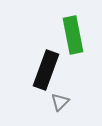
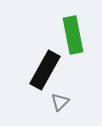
black rectangle: moved 1 px left; rotated 9 degrees clockwise
